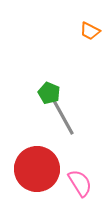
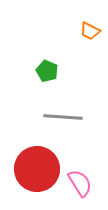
green pentagon: moved 2 px left, 22 px up
gray line: rotated 57 degrees counterclockwise
